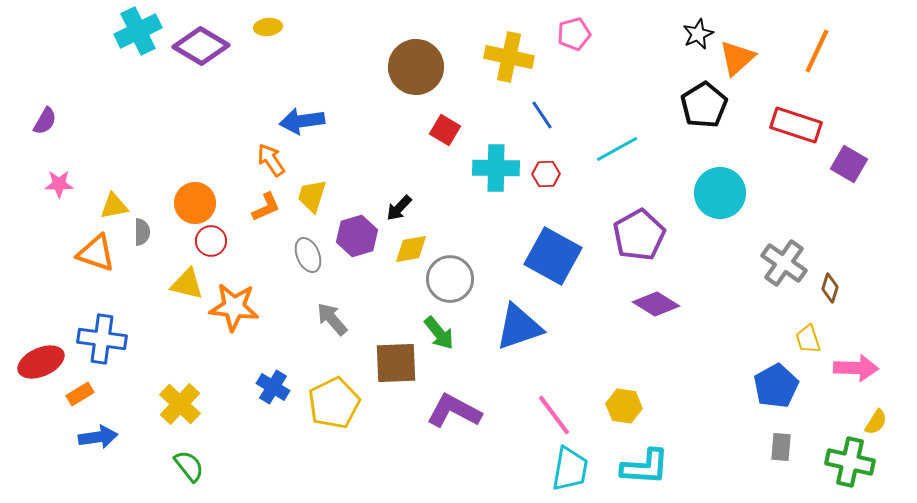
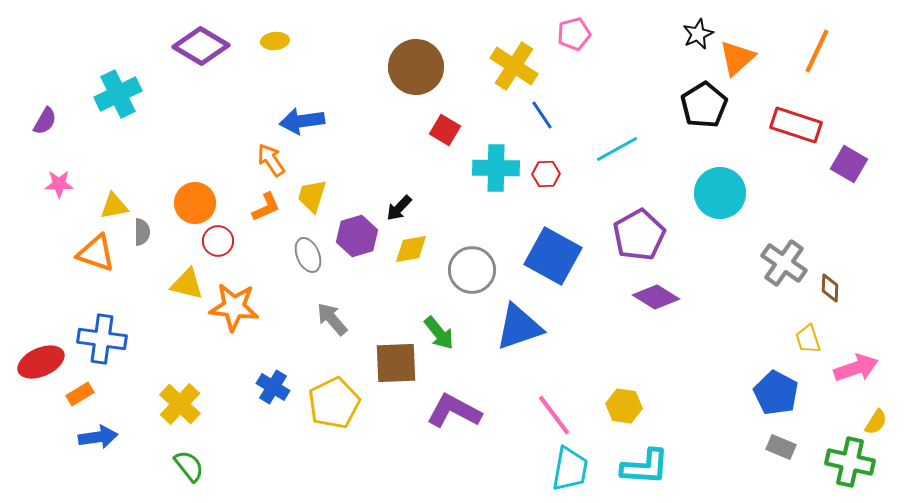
yellow ellipse at (268, 27): moved 7 px right, 14 px down
cyan cross at (138, 31): moved 20 px left, 63 px down
yellow cross at (509, 57): moved 5 px right, 9 px down; rotated 21 degrees clockwise
red circle at (211, 241): moved 7 px right
gray circle at (450, 279): moved 22 px right, 9 px up
brown diamond at (830, 288): rotated 16 degrees counterclockwise
purple diamond at (656, 304): moved 7 px up
pink arrow at (856, 368): rotated 21 degrees counterclockwise
blue pentagon at (776, 386): moved 7 px down; rotated 15 degrees counterclockwise
gray rectangle at (781, 447): rotated 72 degrees counterclockwise
